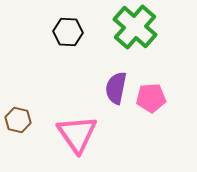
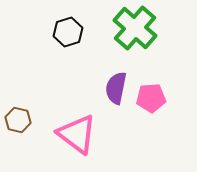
green cross: moved 1 px down
black hexagon: rotated 20 degrees counterclockwise
pink triangle: rotated 18 degrees counterclockwise
